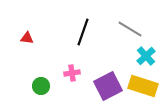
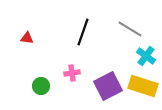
cyan cross: rotated 12 degrees counterclockwise
